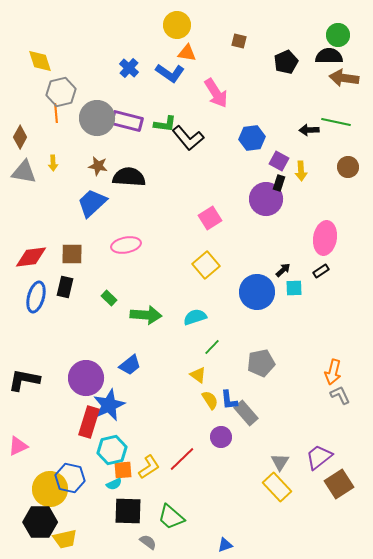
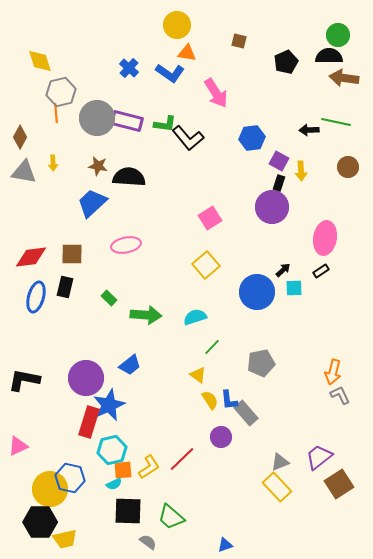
purple circle at (266, 199): moved 6 px right, 8 px down
gray triangle at (280, 462): rotated 36 degrees clockwise
